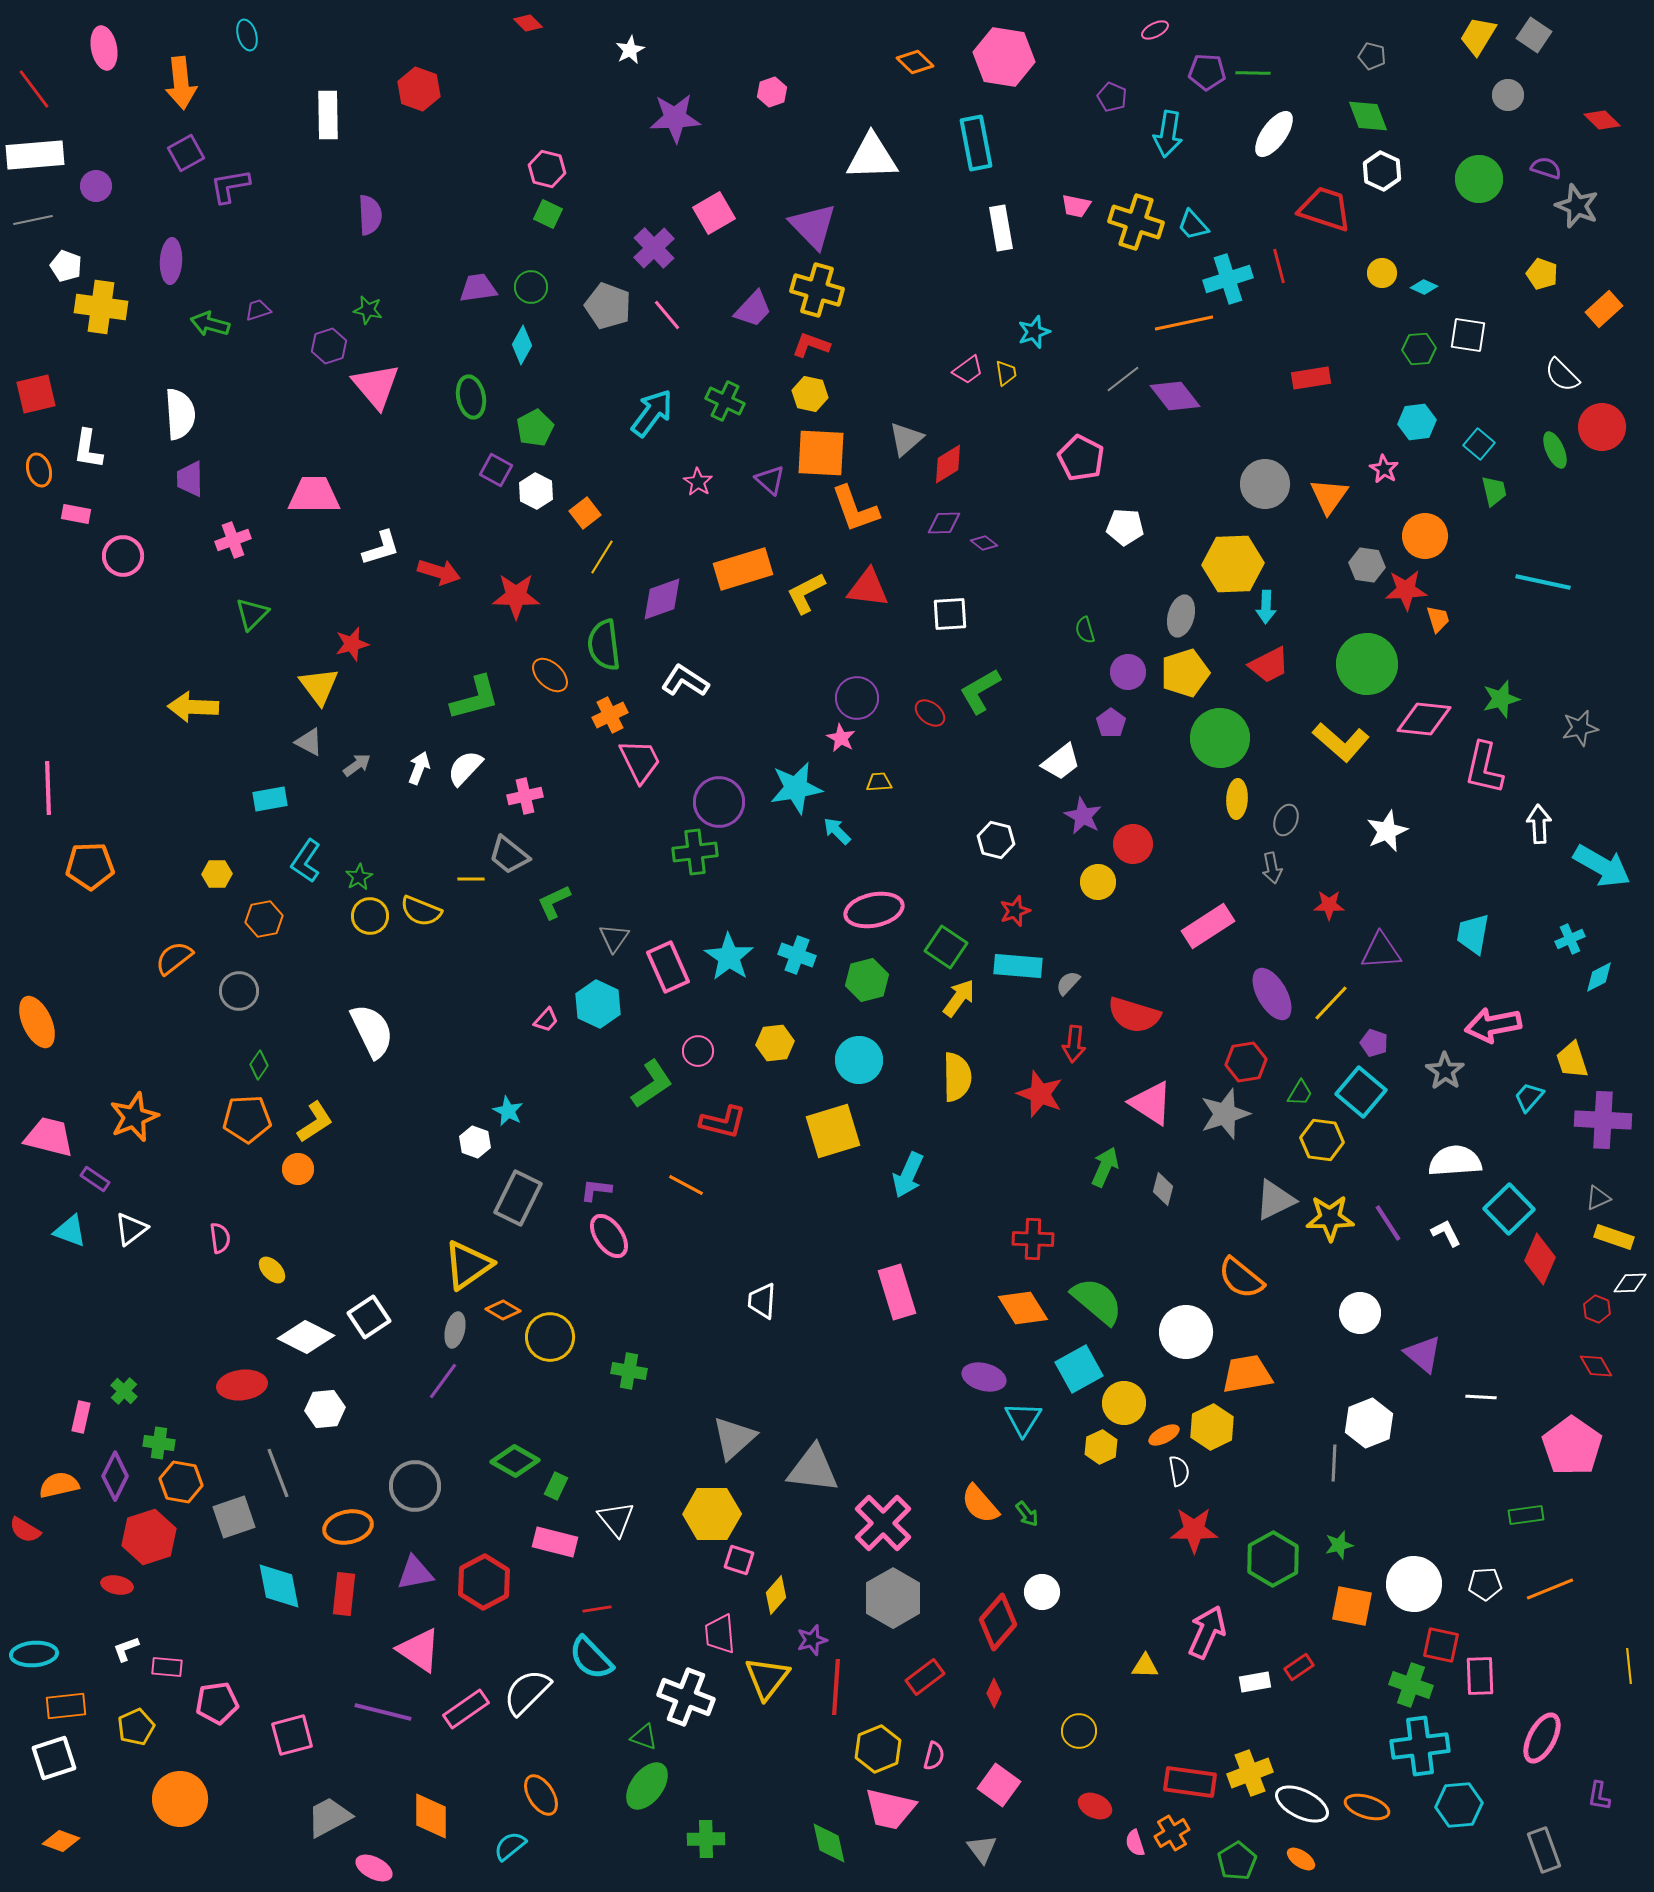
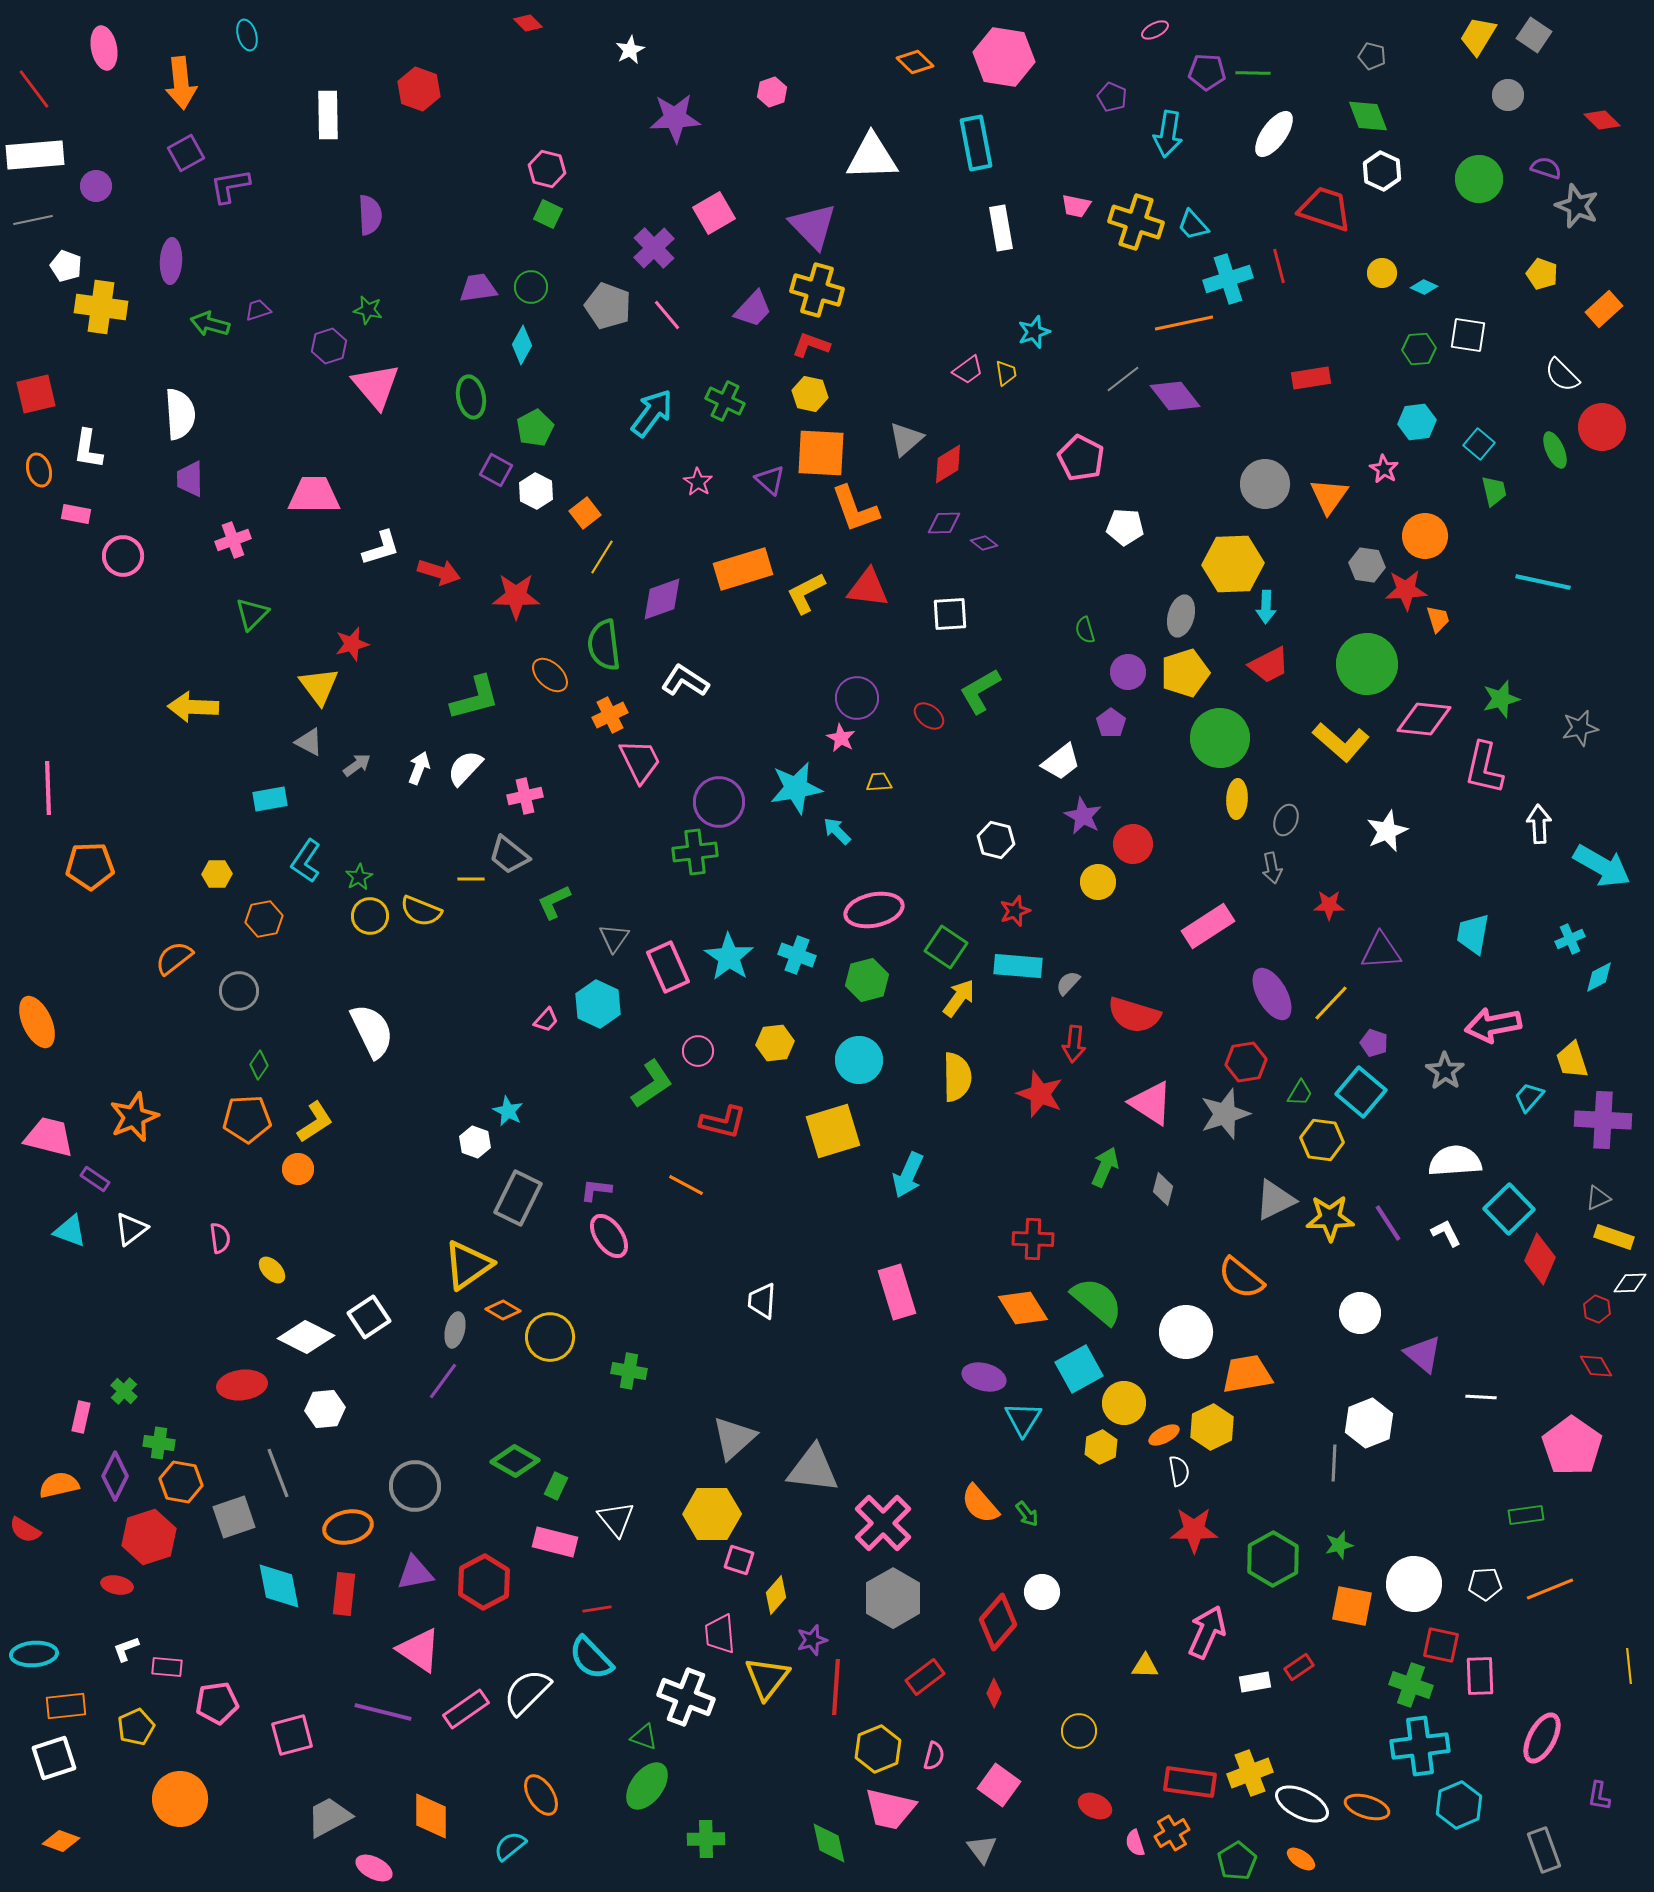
red ellipse at (930, 713): moved 1 px left, 3 px down
cyan hexagon at (1459, 1805): rotated 18 degrees counterclockwise
